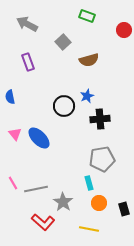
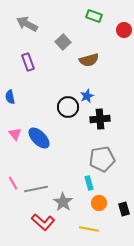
green rectangle: moved 7 px right
black circle: moved 4 px right, 1 px down
